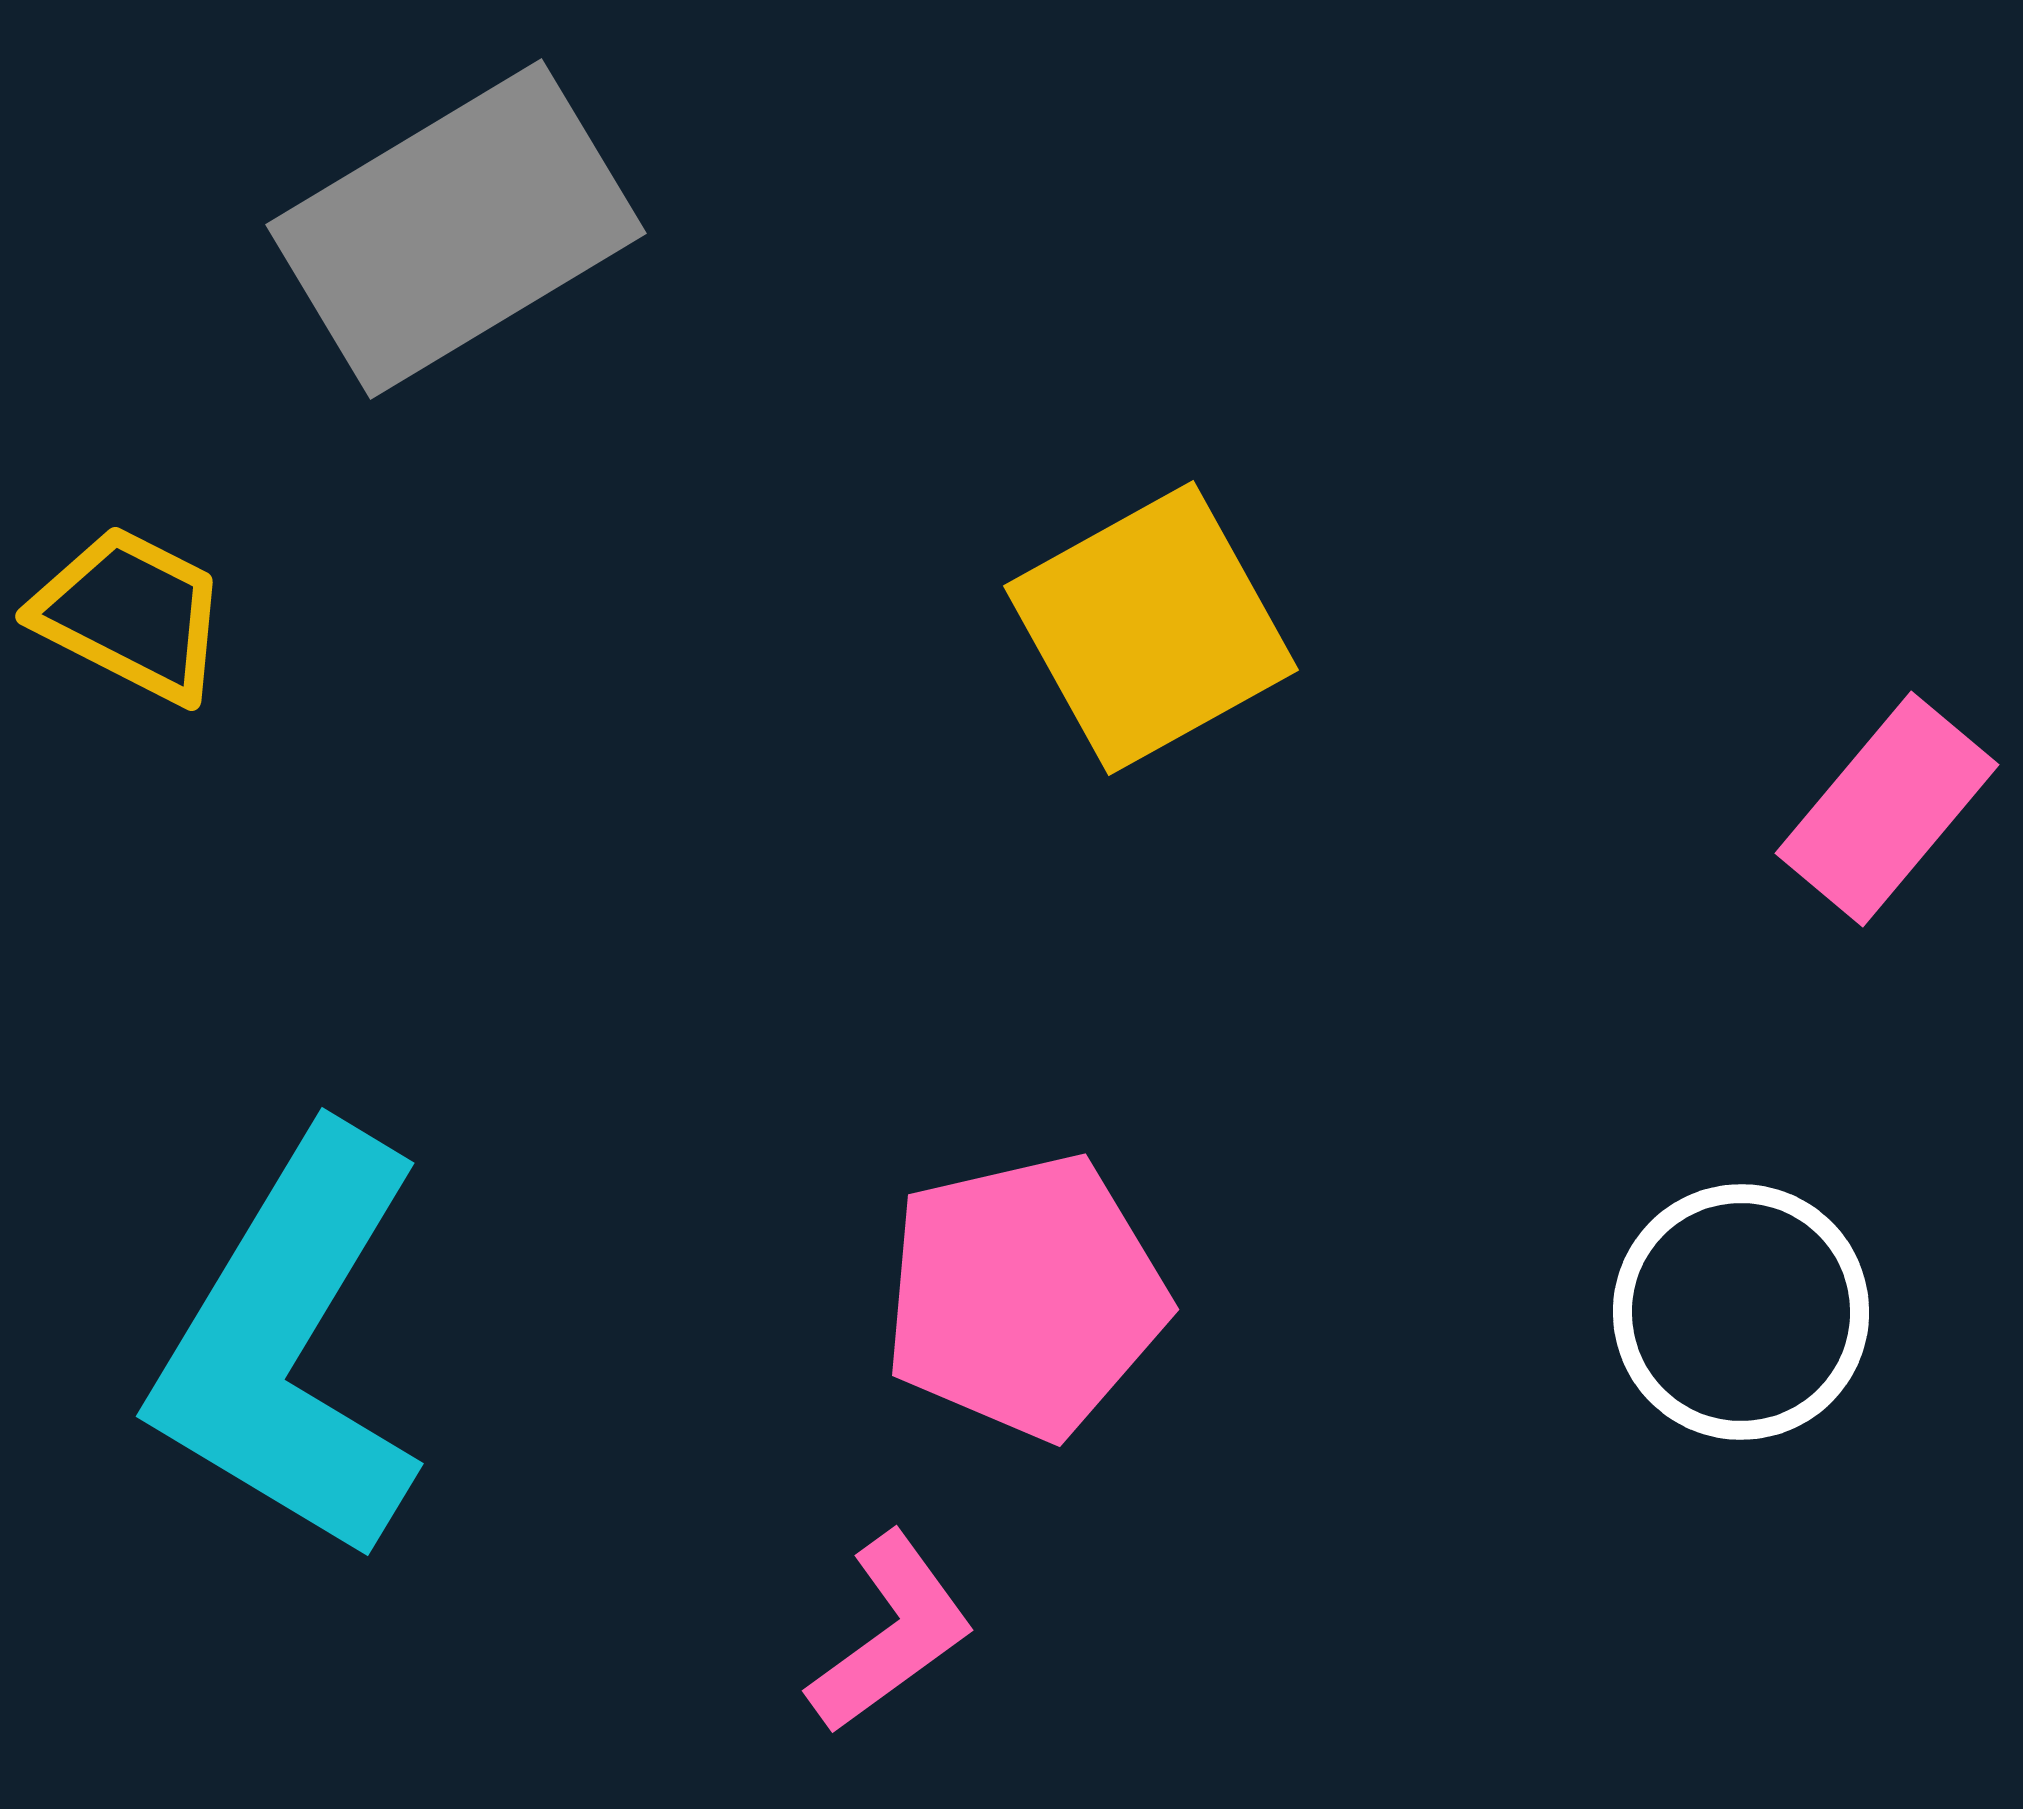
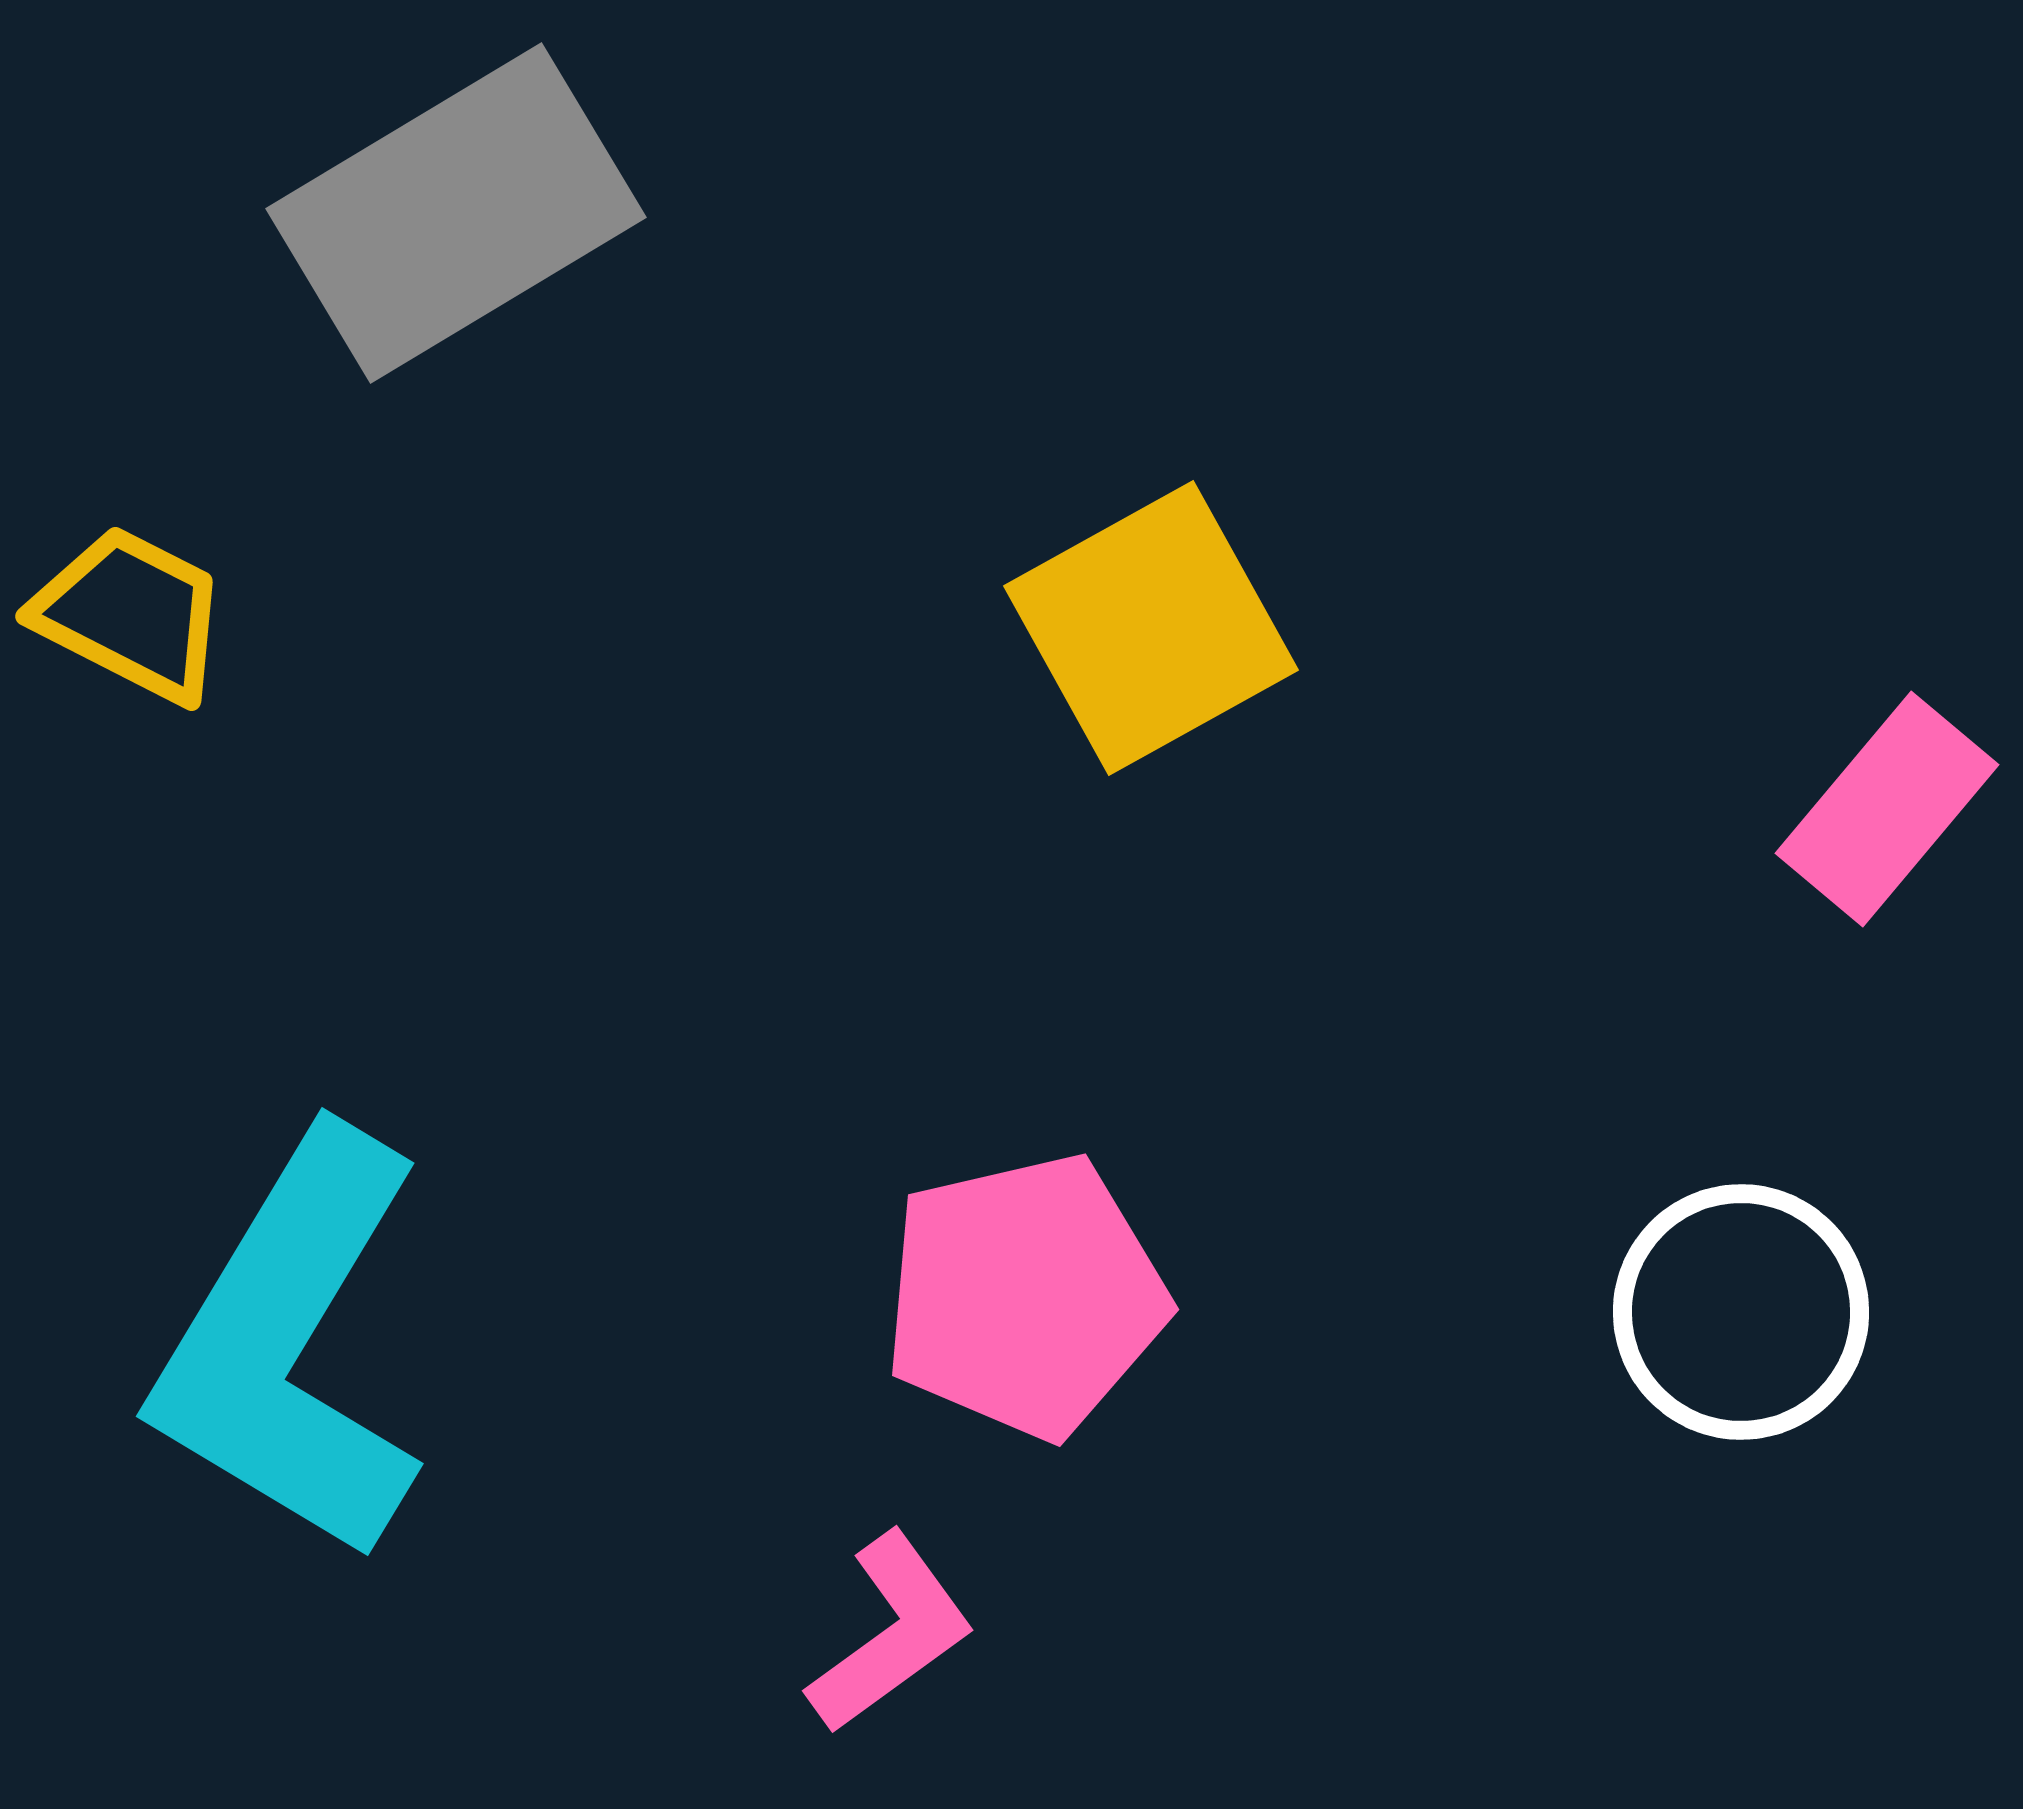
gray rectangle: moved 16 px up
